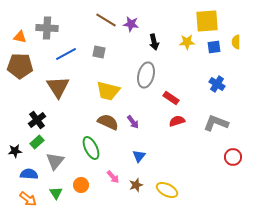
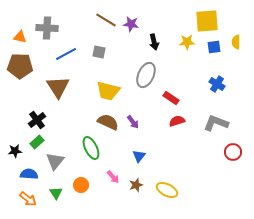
gray ellipse: rotated 10 degrees clockwise
red circle: moved 5 px up
